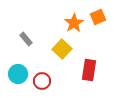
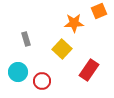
orange square: moved 1 px right, 6 px up
orange star: rotated 30 degrees clockwise
gray rectangle: rotated 24 degrees clockwise
red rectangle: rotated 25 degrees clockwise
cyan circle: moved 2 px up
